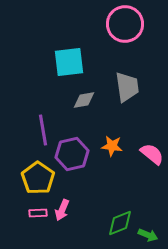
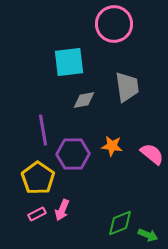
pink circle: moved 11 px left
purple hexagon: moved 1 px right; rotated 12 degrees clockwise
pink rectangle: moved 1 px left, 1 px down; rotated 24 degrees counterclockwise
